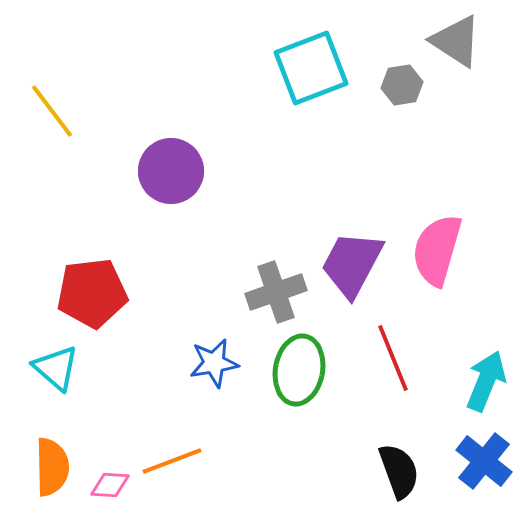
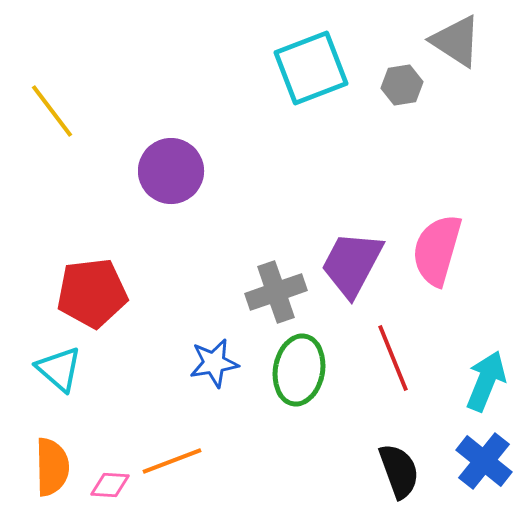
cyan triangle: moved 3 px right, 1 px down
